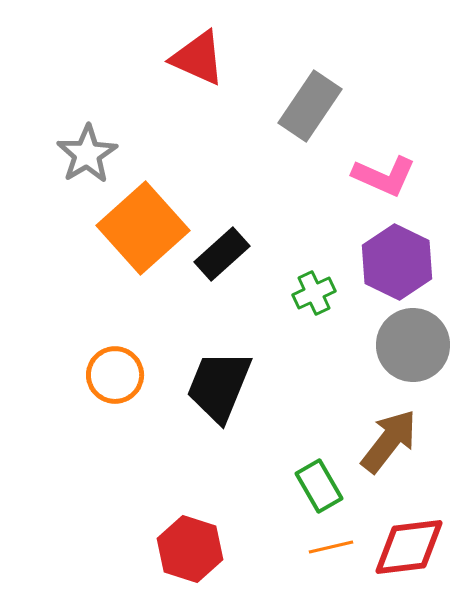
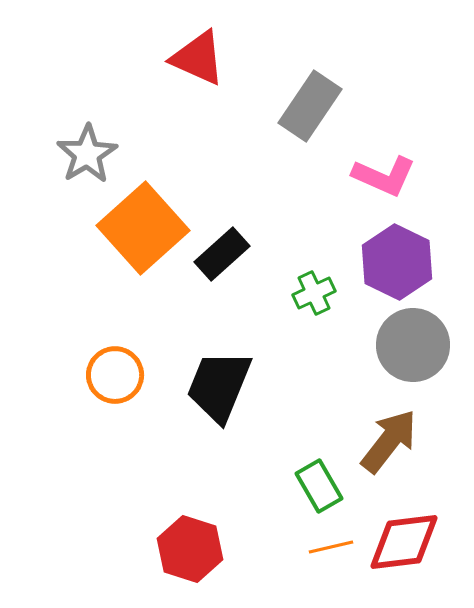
red diamond: moved 5 px left, 5 px up
